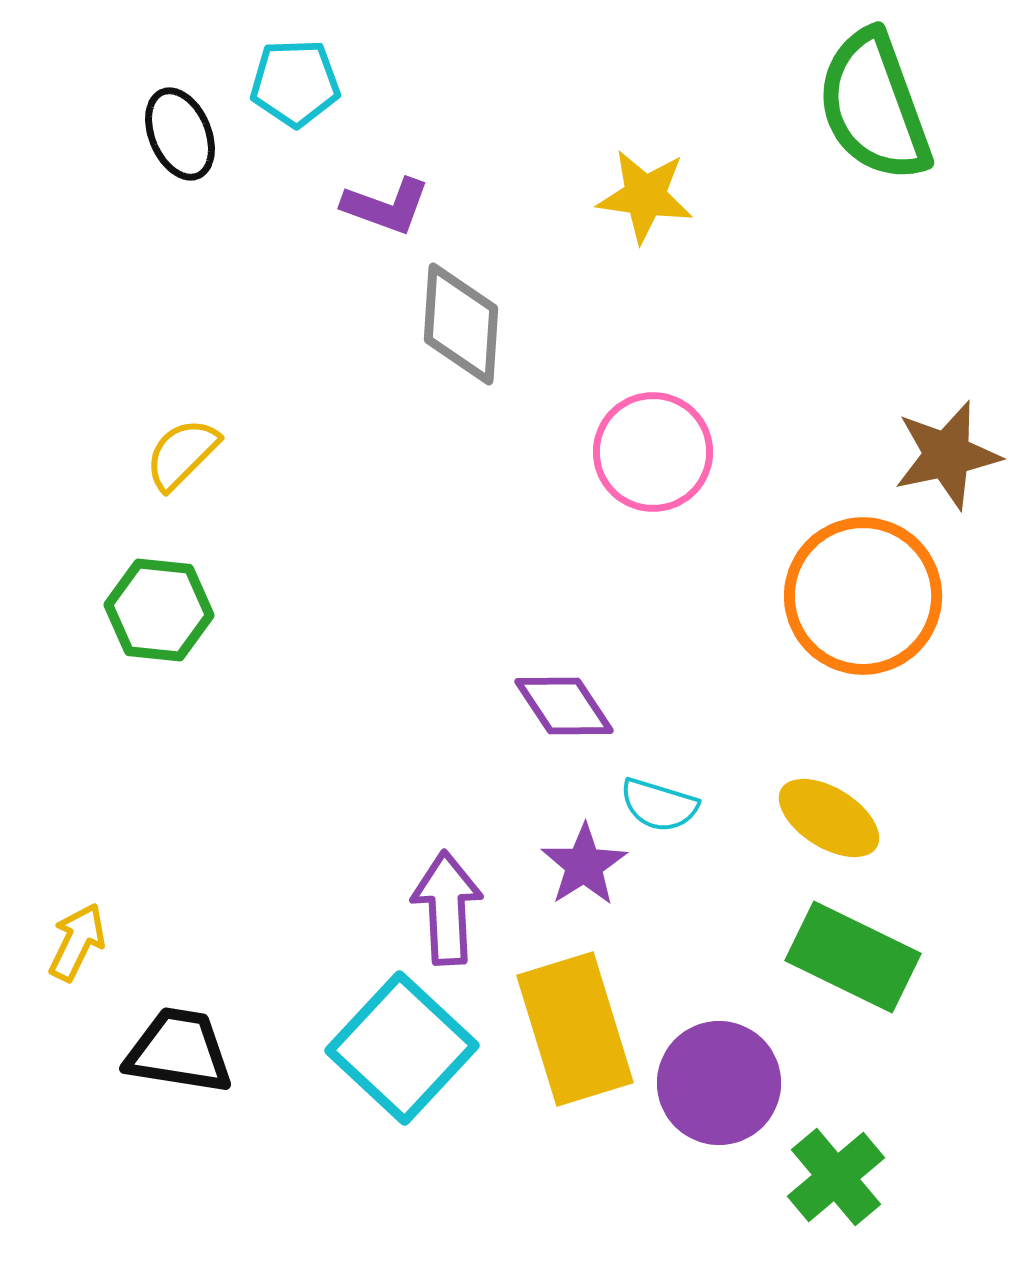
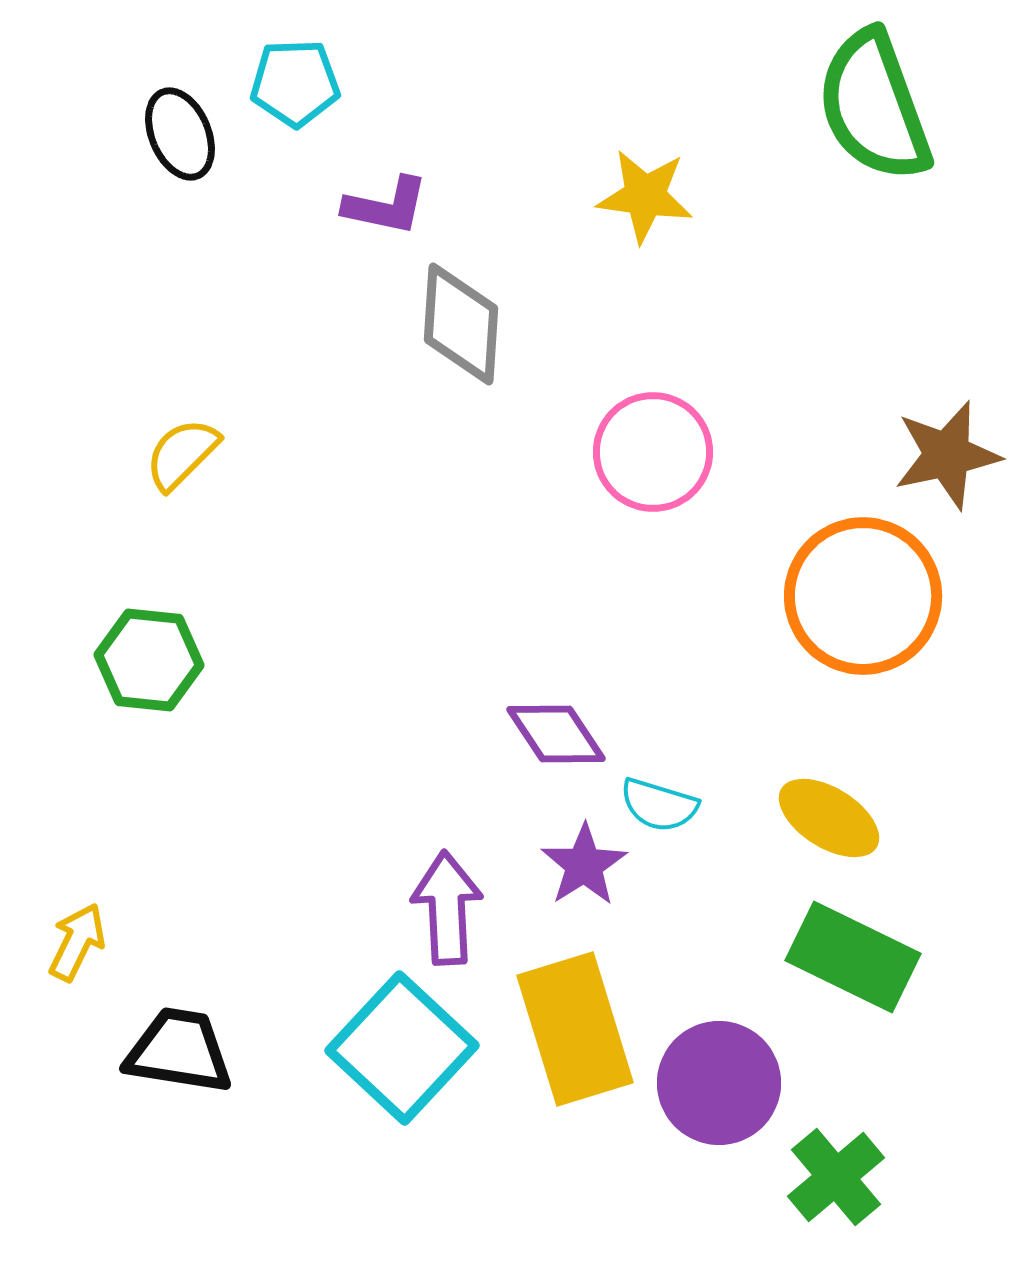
purple L-shape: rotated 8 degrees counterclockwise
green hexagon: moved 10 px left, 50 px down
purple diamond: moved 8 px left, 28 px down
